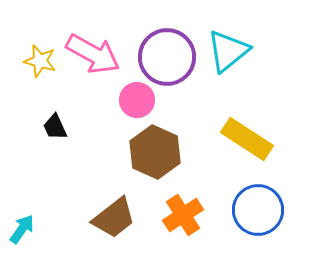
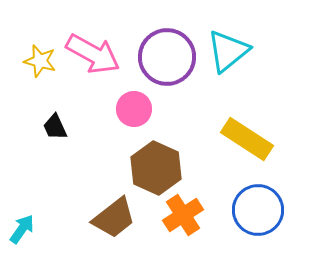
pink circle: moved 3 px left, 9 px down
brown hexagon: moved 1 px right, 16 px down
